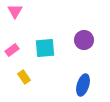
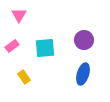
pink triangle: moved 4 px right, 4 px down
pink rectangle: moved 4 px up
blue ellipse: moved 11 px up
